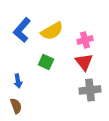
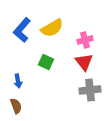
yellow semicircle: moved 3 px up
